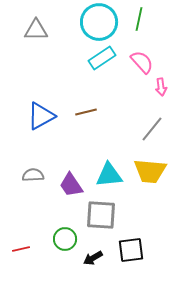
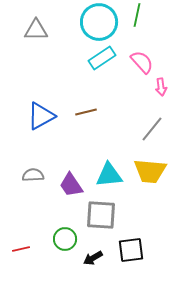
green line: moved 2 px left, 4 px up
